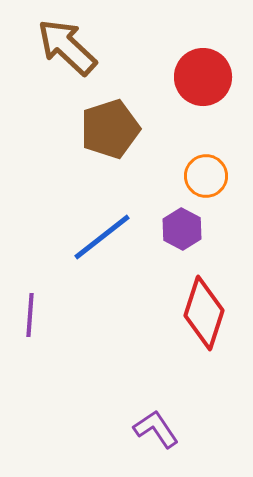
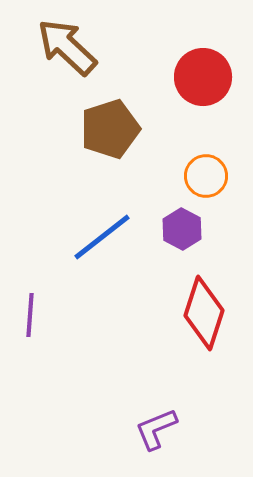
purple L-shape: rotated 78 degrees counterclockwise
